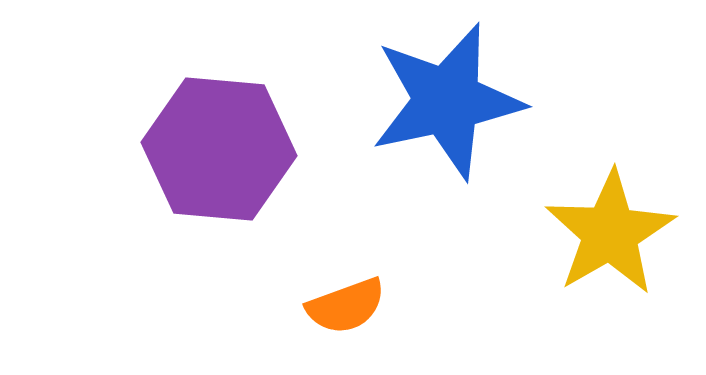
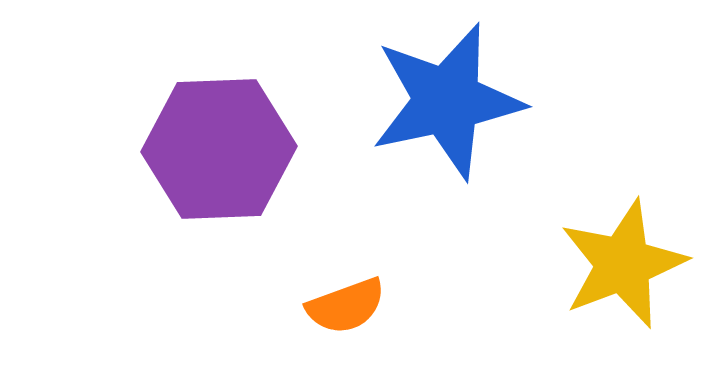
purple hexagon: rotated 7 degrees counterclockwise
yellow star: moved 13 px right, 31 px down; rotated 9 degrees clockwise
